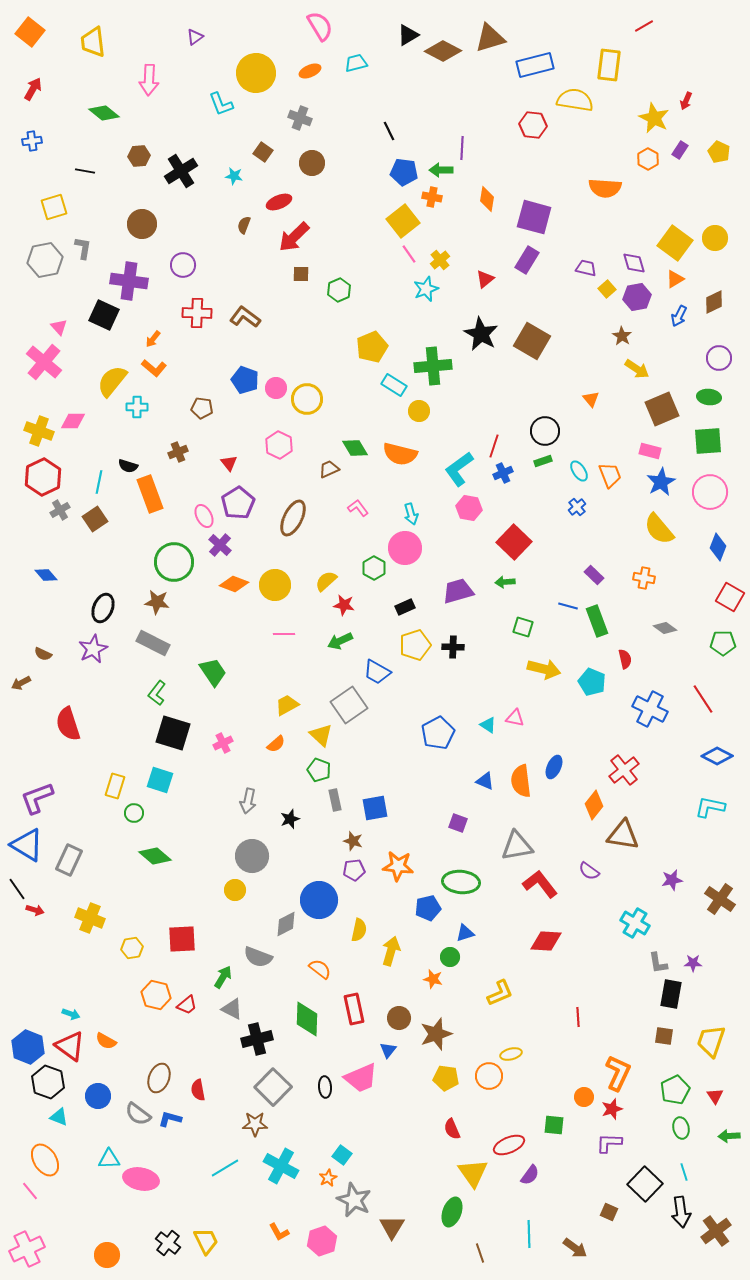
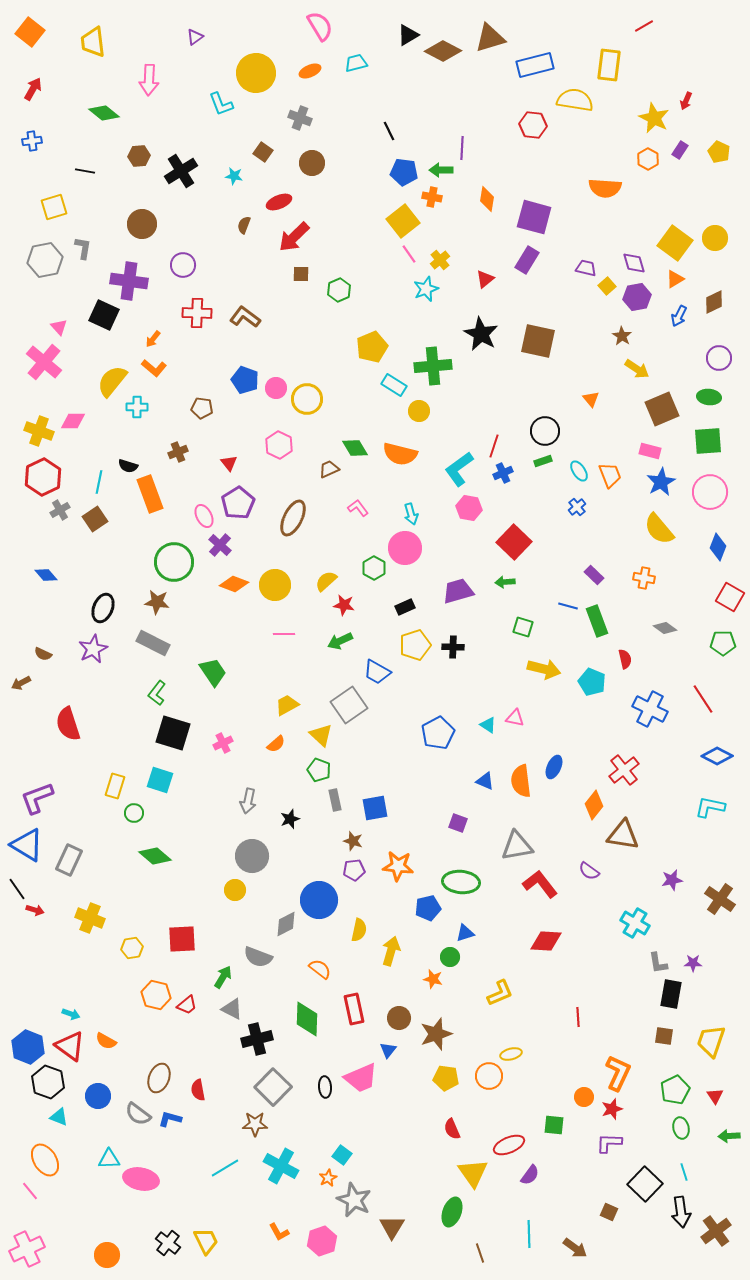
yellow square at (607, 289): moved 3 px up
brown square at (532, 341): moved 6 px right; rotated 18 degrees counterclockwise
